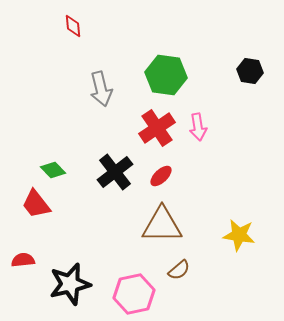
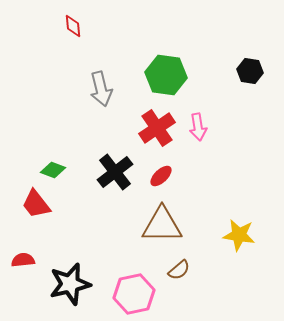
green diamond: rotated 25 degrees counterclockwise
